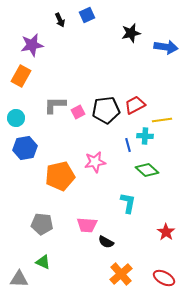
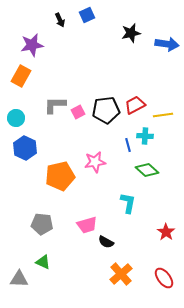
blue arrow: moved 1 px right, 3 px up
yellow line: moved 1 px right, 5 px up
blue hexagon: rotated 25 degrees counterclockwise
pink trapezoid: rotated 20 degrees counterclockwise
red ellipse: rotated 25 degrees clockwise
